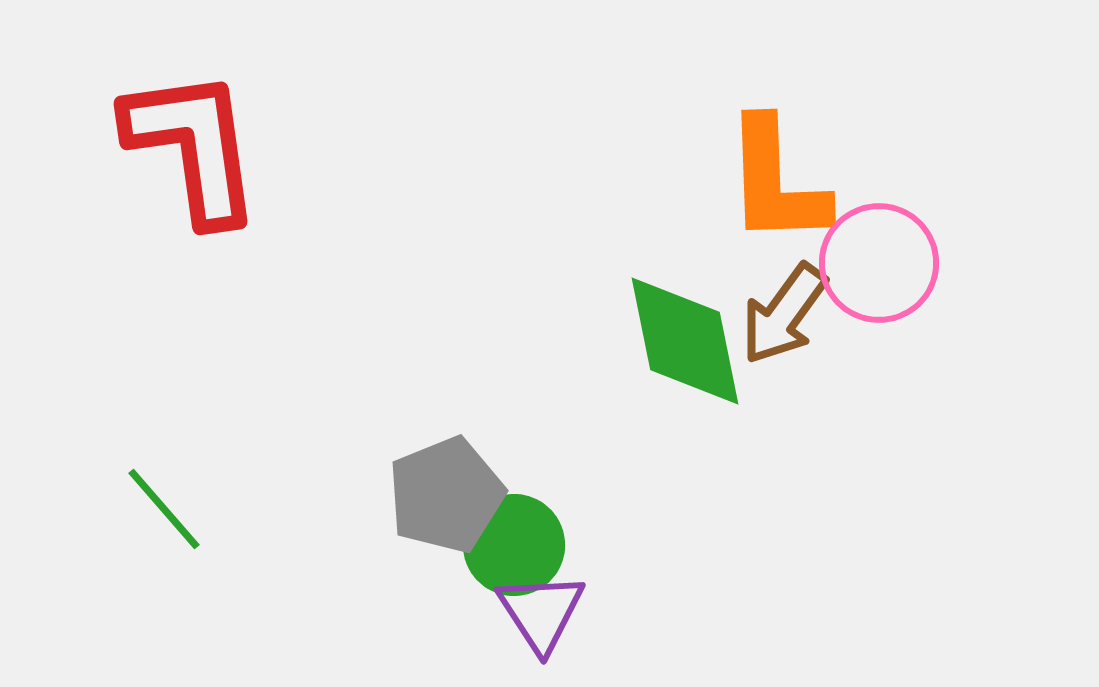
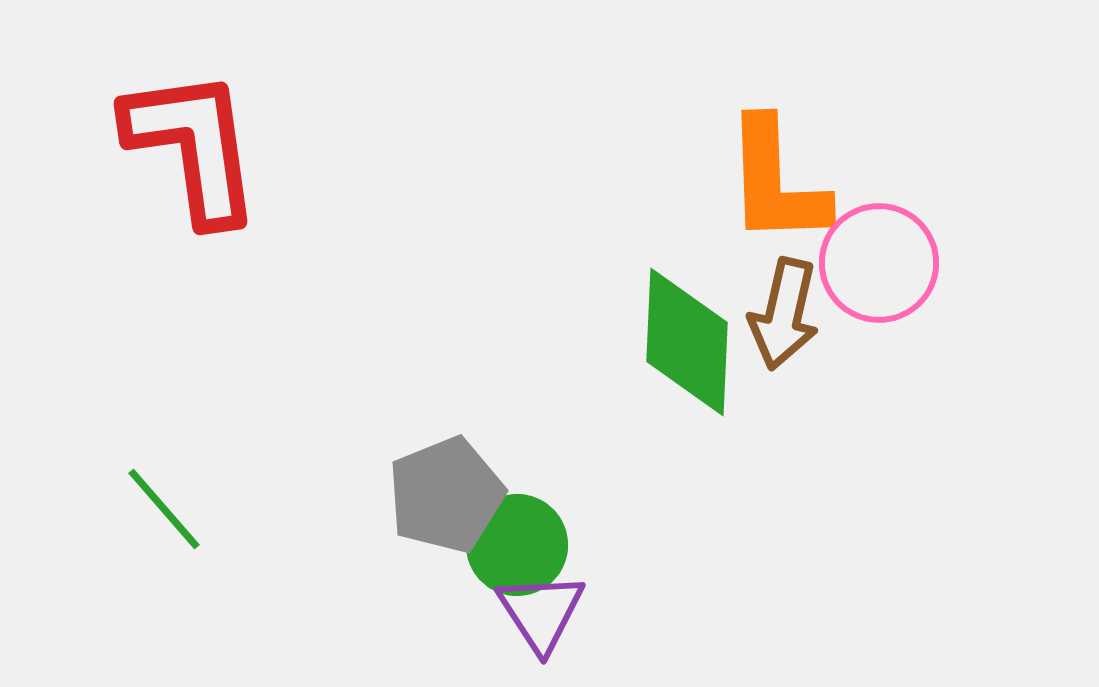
brown arrow: rotated 23 degrees counterclockwise
green diamond: moved 2 px right, 1 px down; rotated 14 degrees clockwise
green circle: moved 3 px right
